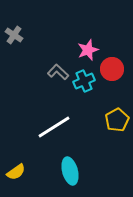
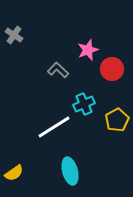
gray L-shape: moved 2 px up
cyan cross: moved 23 px down
yellow semicircle: moved 2 px left, 1 px down
